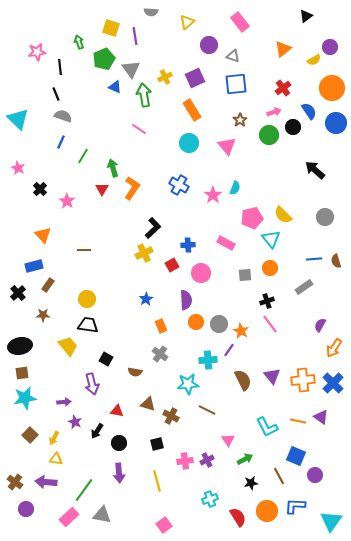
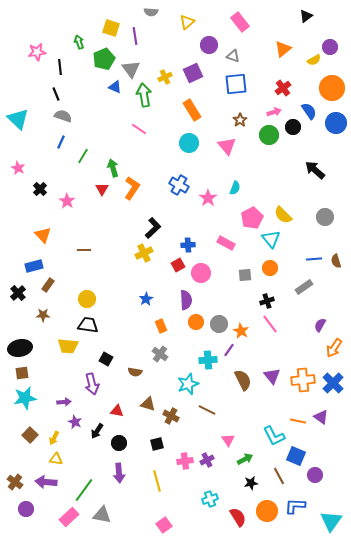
purple square at (195, 78): moved 2 px left, 5 px up
pink star at (213, 195): moved 5 px left, 3 px down
pink pentagon at (252, 218): rotated 15 degrees counterclockwise
red square at (172, 265): moved 6 px right
black ellipse at (20, 346): moved 2 px down
yellow trapezoid at (68, 346): rotated 135 degrees clockwise
cyan star at (188, 384): rotated 15 degrees counterclockwise
cyan L-shape at (267, 427): moved 7 px right, 9 px down
